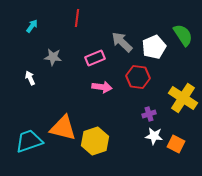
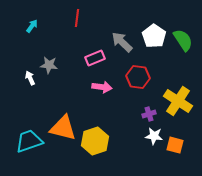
green semicircle: moved 5 px down
white pentagon: moved 11 px up; rotated 15 degrees counterclockwise
gray star: moved 4 px left, 8 px down
yellow cross: moved 5 px left, 3 px down
orange square: moved 1 px left, 1 px down; rotated 12 degrees counterclockwise
